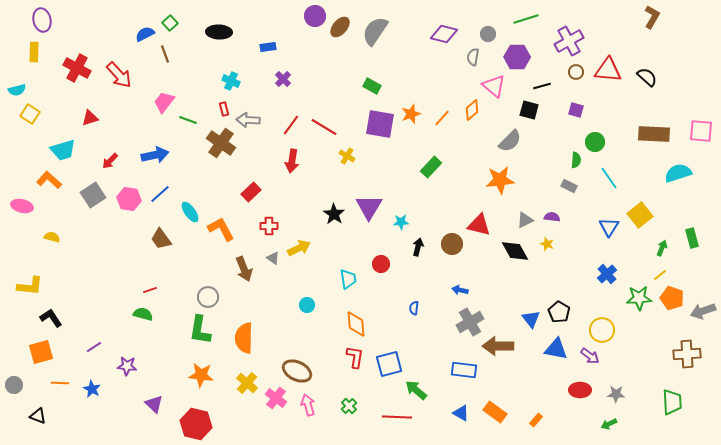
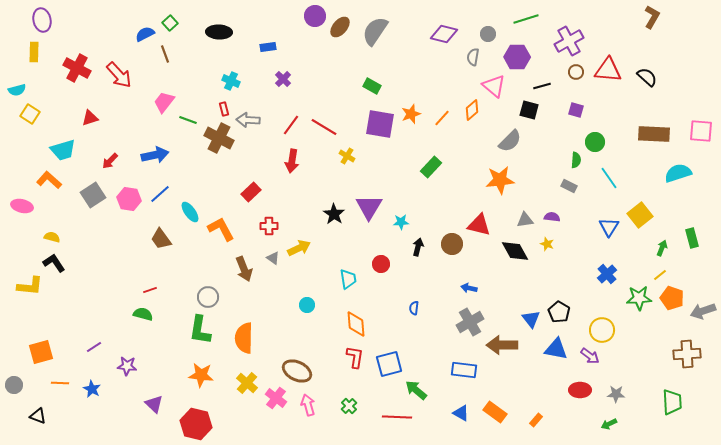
brown cross at (221, 143): moved 2 px left, 5 px up; rotated 8 degrees counterclockwise
gray triangle at (525, 220): rotated 18 degrees clockwise
blue arrow at (460, 290): moved 9 px right, 2 px up
black L-shape at (51, 318): moved 3 px right, 55 px up
brown arrow at (498, 346): moved 4 px right, 1 px up
